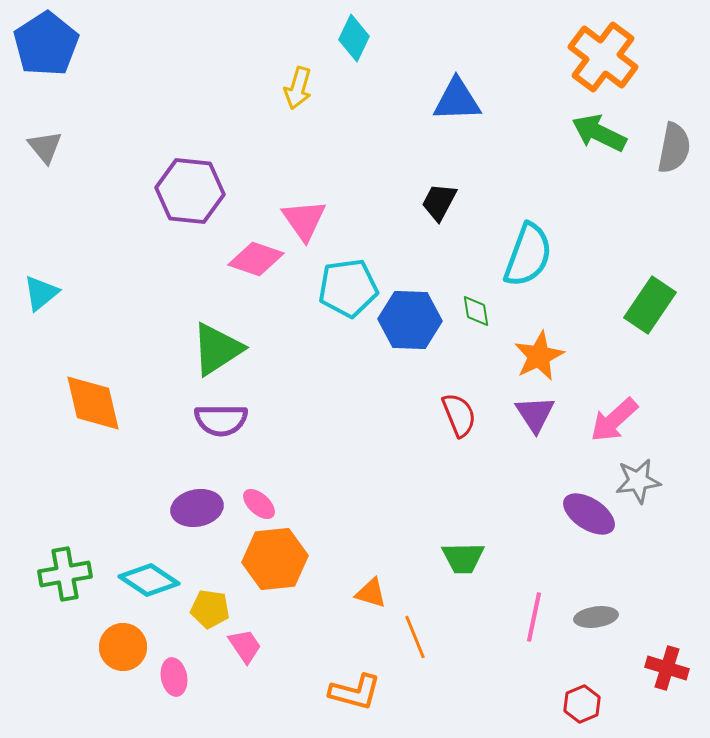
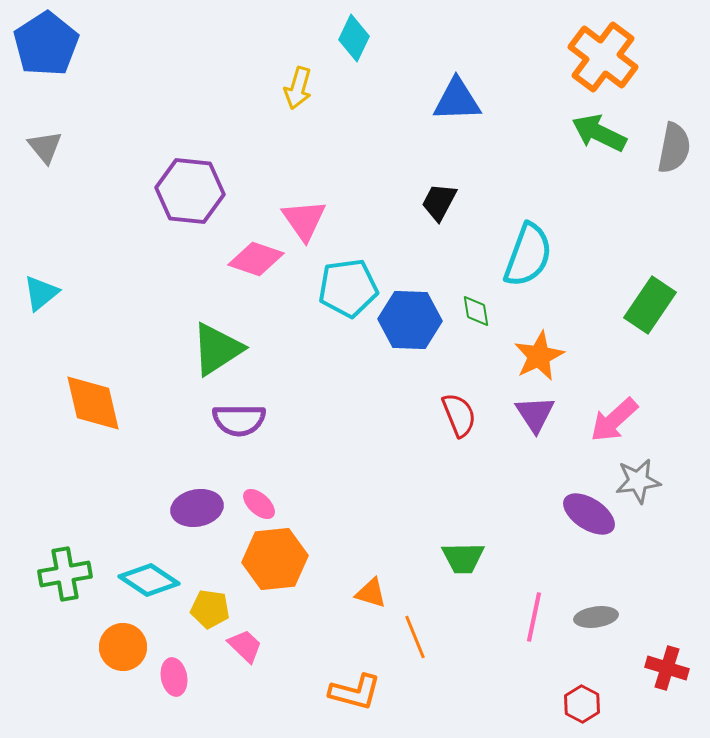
purple semicircle at (221, 420): moved 18 px right
pink trapezoid at (245, 646): rotated 12 degrees counterclockwise
red hexagon at (582, 704): rotated 9 degrees counterclockwise
